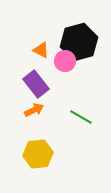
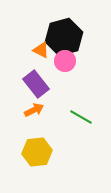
black hexagon: moved 15 px left, 5 px up
yellow hexagon: moved 1 px left, 2 px up
